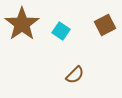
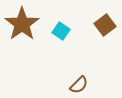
brown square: rotated 10 degrees counterclockwise
brown semicircle: moved 4 px right, 10 px down
